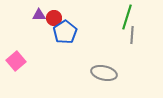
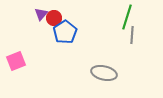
purple triangle: moved 2 px right, 1 px up; rotated 48 degrees counterclockwise
pink square: rotated 18 degrees clockwise
